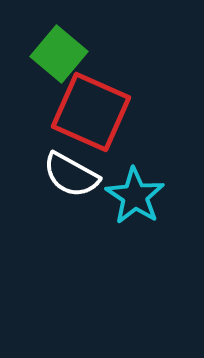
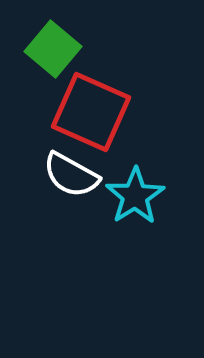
green square: moved 6 px left, 5 px up
cyan star: rotated 6 degrees clockwise
